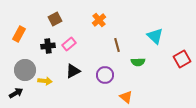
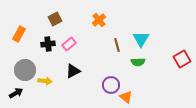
cyan triangle: moved 14 px left, 3 px down; rotated 18 degrees clockwise
black cross: moved 2 px up
purple circle: moved 6 px right, 10 px down
